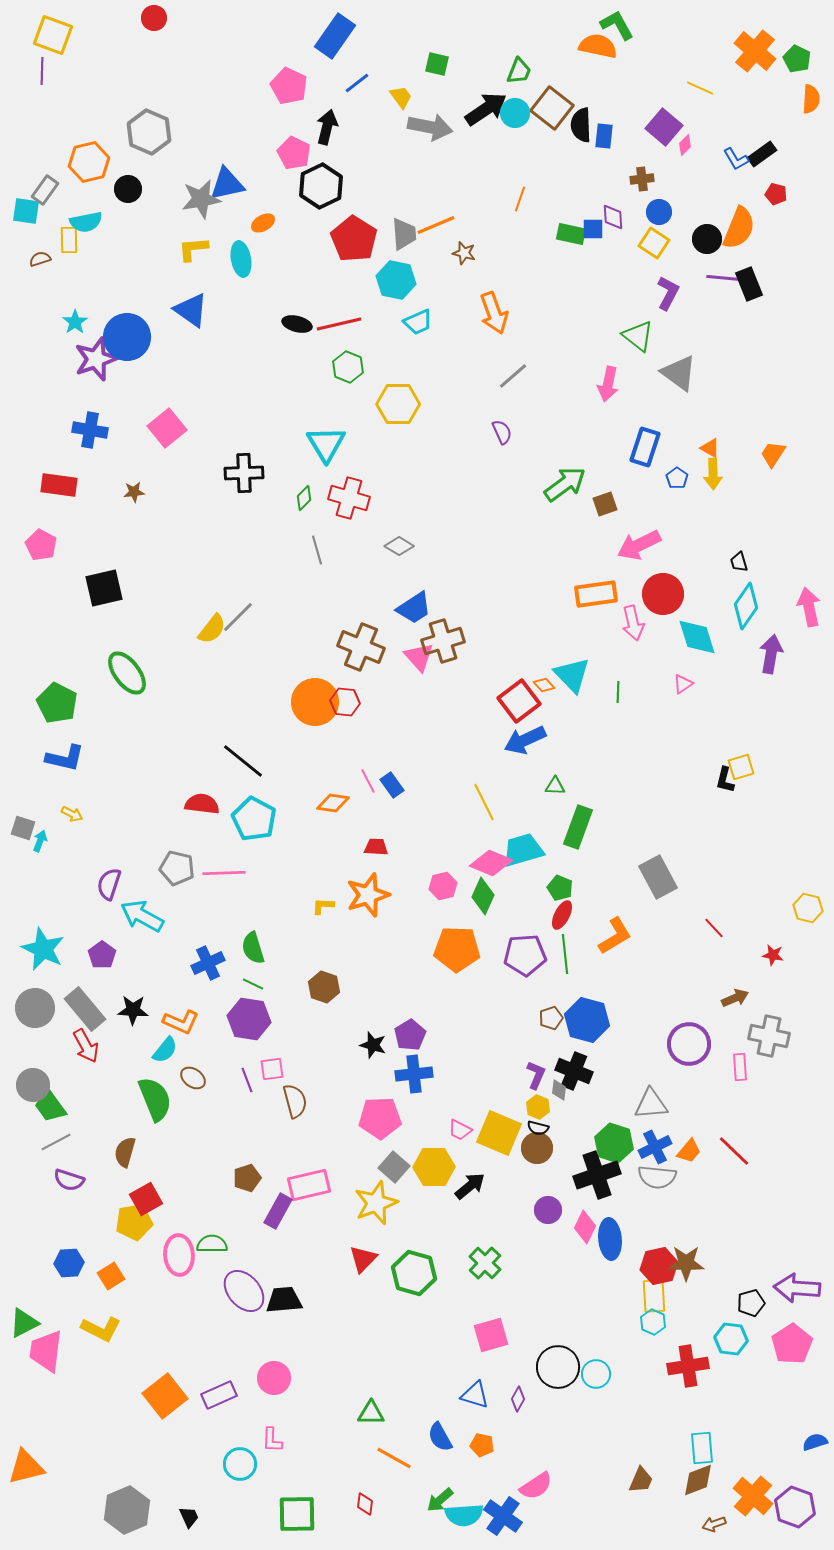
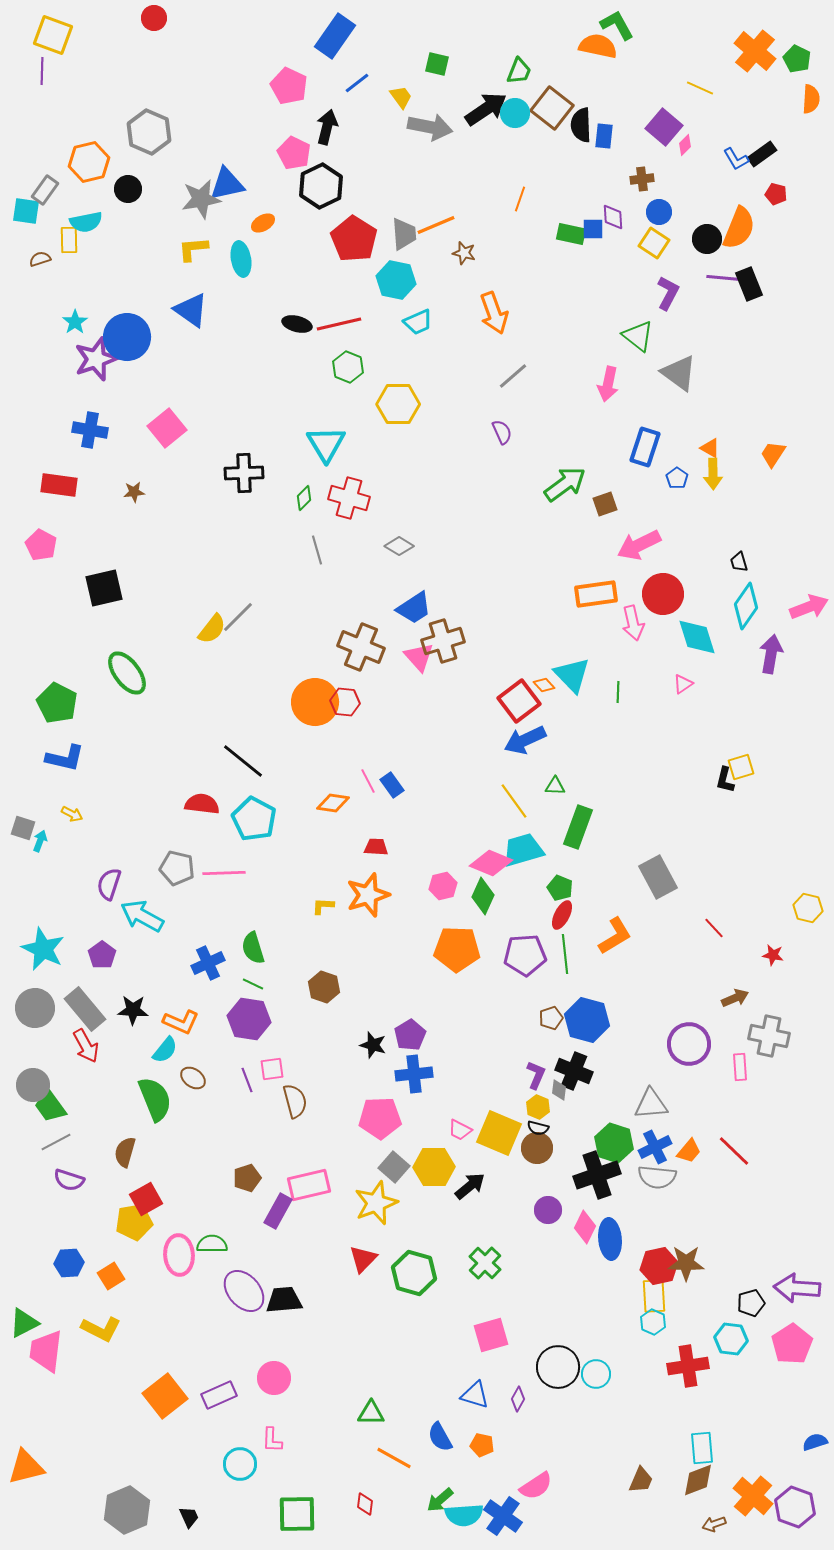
pink arrow at (809, 607): rotated 81 degrees clockwise
yellow line at (484, 802): moved 30 px right, 1 px up; rotated 9 degrees counterclockwise
